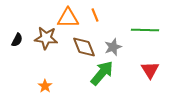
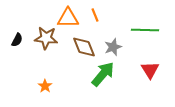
green arrow: moved 1 px right, 1 px down
